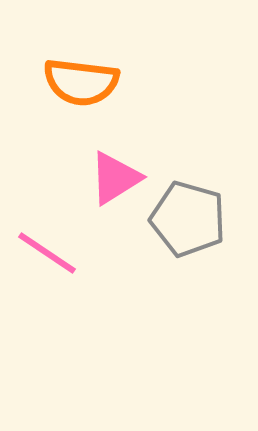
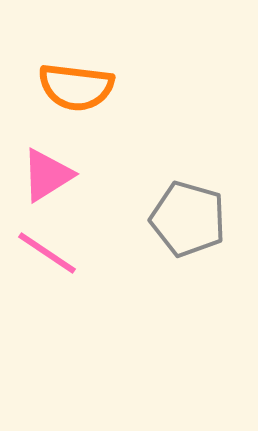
orange semicircle: moved 5 px left, 5 px down
pink triangle: moved 68 px left, 3 px up
